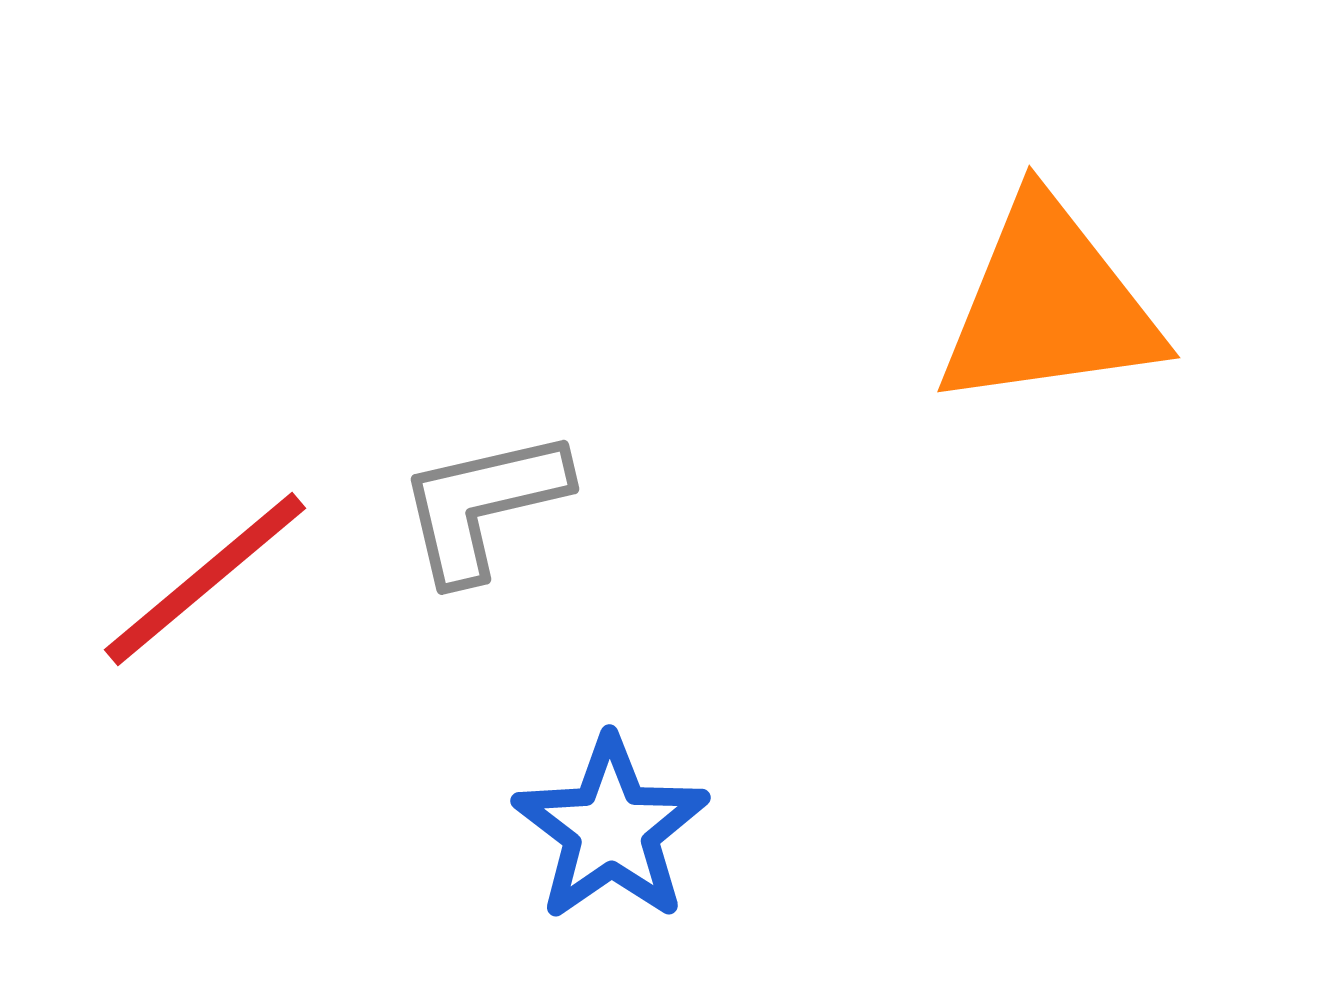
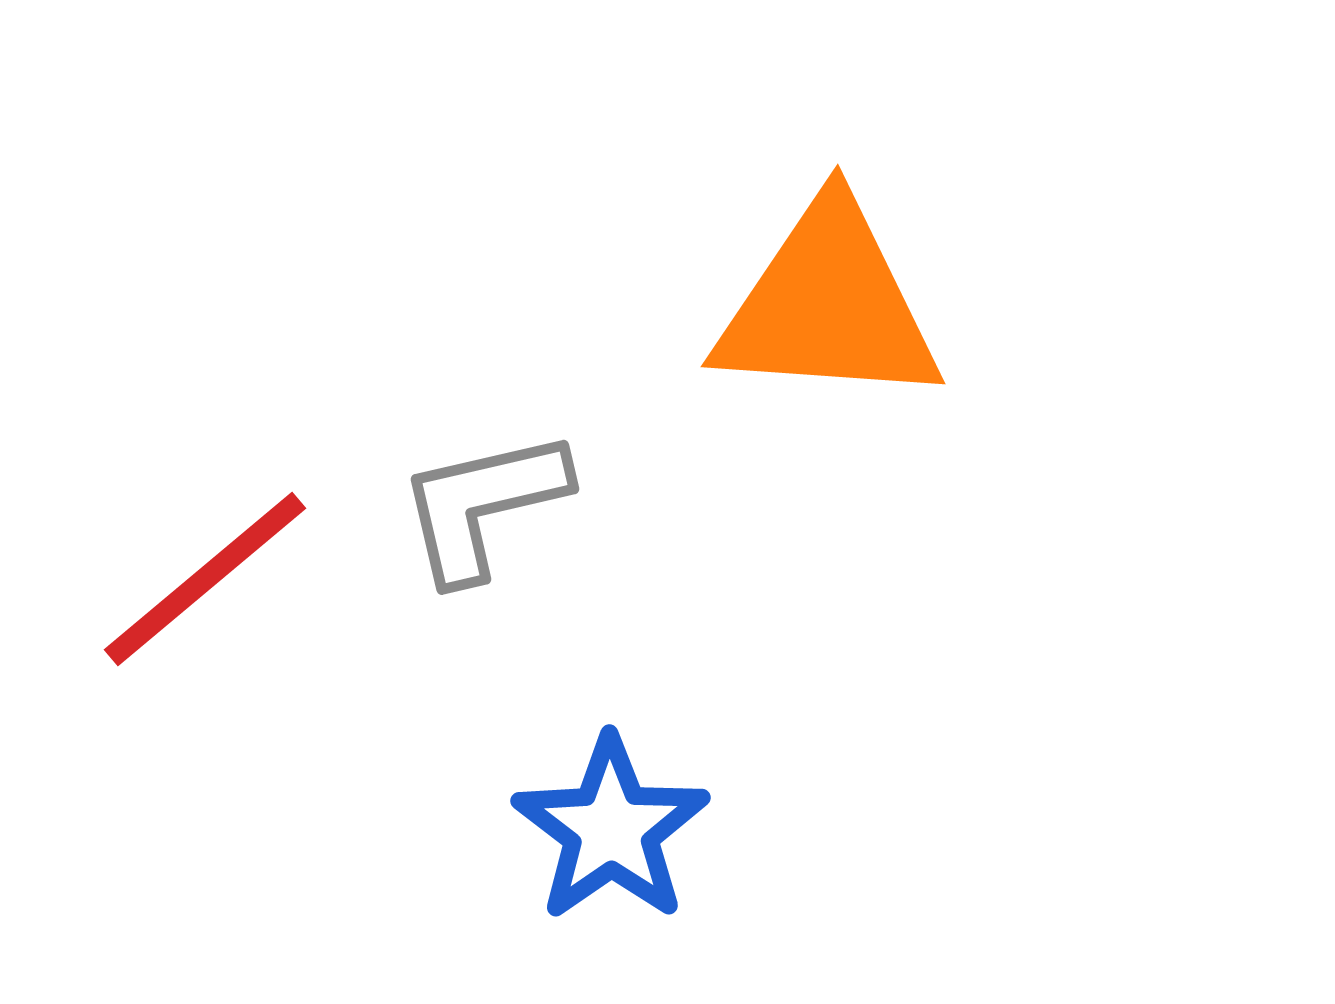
orange triangle: moved 221 px left; rotated 12 degrees clockwise
